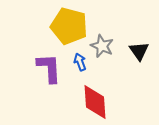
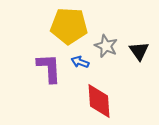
yellow pentagon: rotated 12 degrees counterclockwise
gray star: moved 4 px right
blue arrow: rotated 48 degrees counterclockwise
red diamond: moved 4 px right, 1 px up
